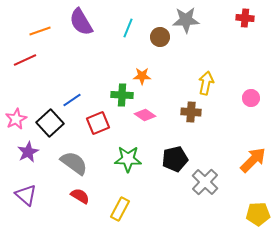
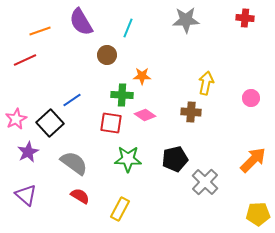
brown circle: moved 53 px left, 18 px down
red square: moved 13 px right; rotated 30 degrees clockwise
